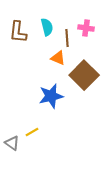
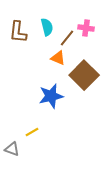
brown line: rotated 42 degrees clockwise
gray triangle: moved 6 px down; rotated 14 degrees counterclockwise
